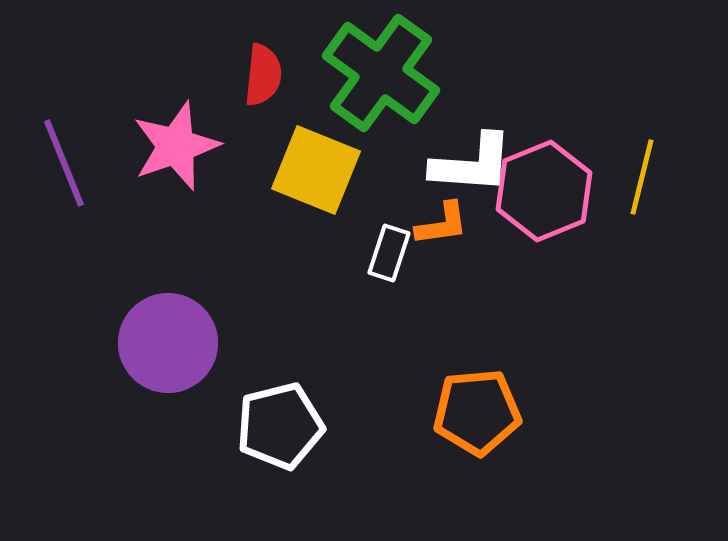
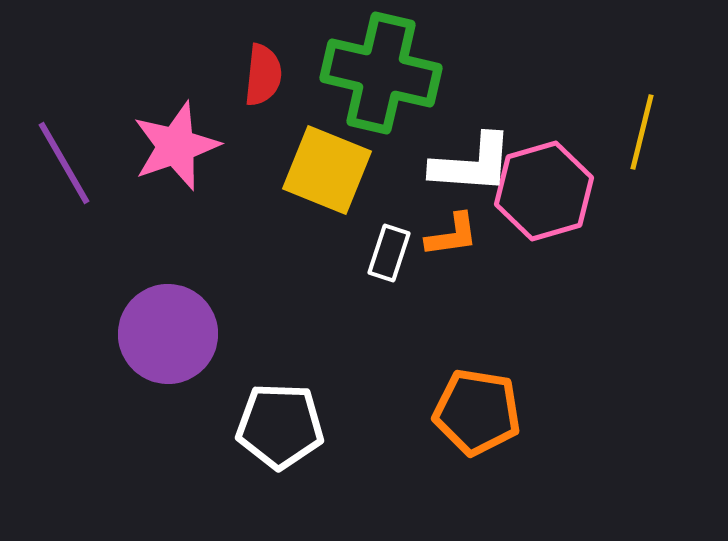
green cross: rotated 23 degrees counterclockwise
purple line: rotated 8 degrees counterclockwise
yellow square: moved 11 px right
yellow line: moved 45 px up
pink hexagon: rotated 6 degrees clockwise
orange L-shape: moved 10 px right, 11 px down
purple circle: moved 9 px up
orange pentagon: rotated 14 degrees clockwise
white pentagon: rotated 16 degrees clockwise
